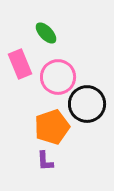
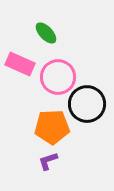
pink rectangle: rotated 44 degrees counterclockwise
orange pentagon: rotated 16 degrees clockwise
purple L-shape: moved 3 px right; rotated 75 degrees clockwise
